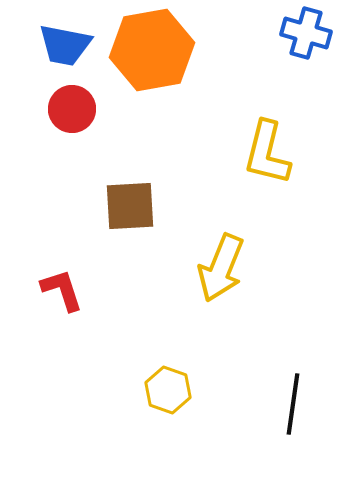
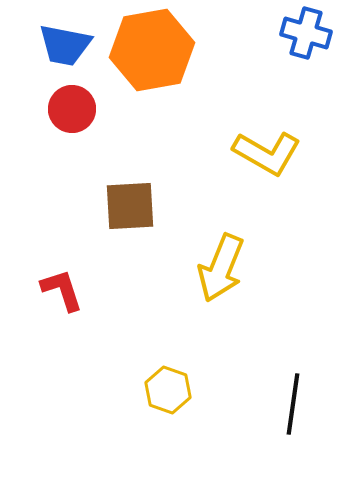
yellow L-shape: rotated 74 degrees counterclockwise
